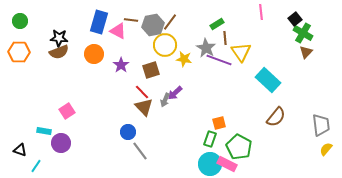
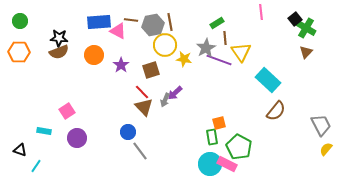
blue rectangle at (99, 22): rotated 70 degrees clockwise
brown line at (170, 22): rotated 48 degrees counterclockwise
green rectangle at (217, 24): moved 1 px up
green cross at (303, 33): moved 3 px right, 5 px up
gray star at (206, 48): rotated 12 degrees clockwise
orange circle at (94, 54): moved 1 px down
brown semicircle at (276, 117): moved 6 px up
gray trapezoid at (321, 125): rotated 20 degrees counterclockwise
green rectangle at (210, 139): moved 2 px right, 2 px up; rotated 28 degrees counterclockwise
purple circle at (61, 143): moved 16 px right, 5 px up
